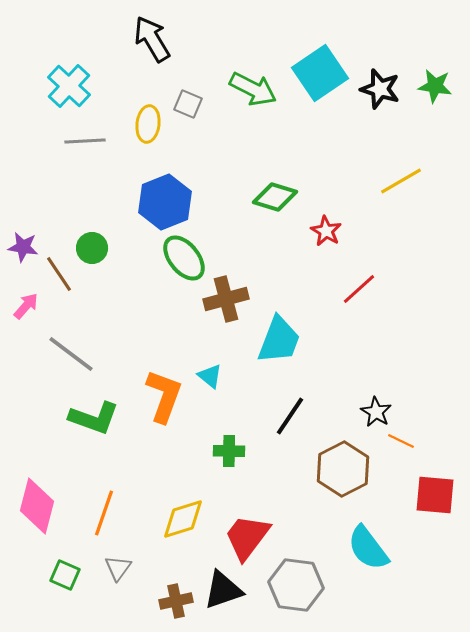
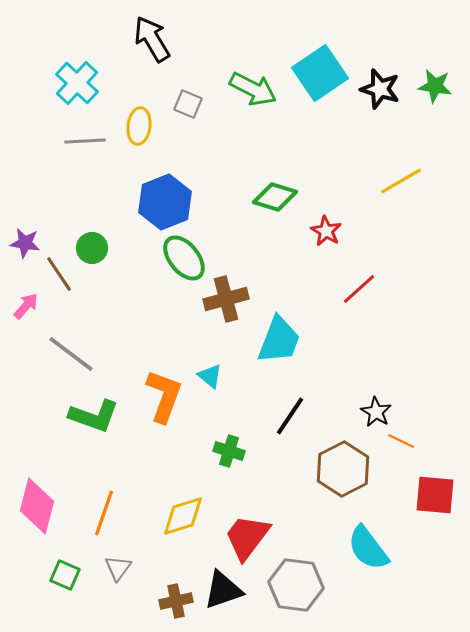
cyan cross at (69, 86): moved 8 px right, 3 px up
yellow ellipse at (148, 124): moved 9 px left, 2 px down
purple star at (23, 247): moved 2 px right, 4 px up
green L-shape at (94, 418): moved 2 px up
green cross at (229, 451): rotated 16 degrees clockwise
yellow diamond at (183, 519): moved 3 px up
